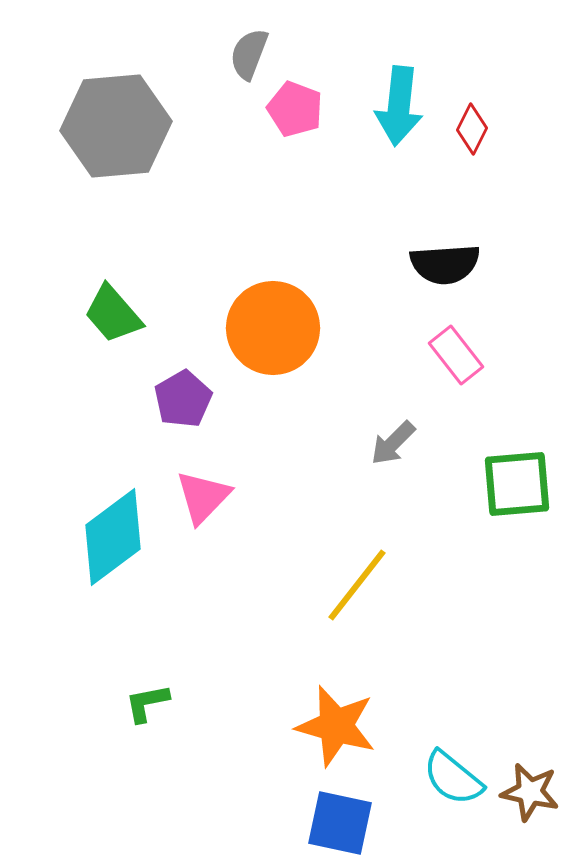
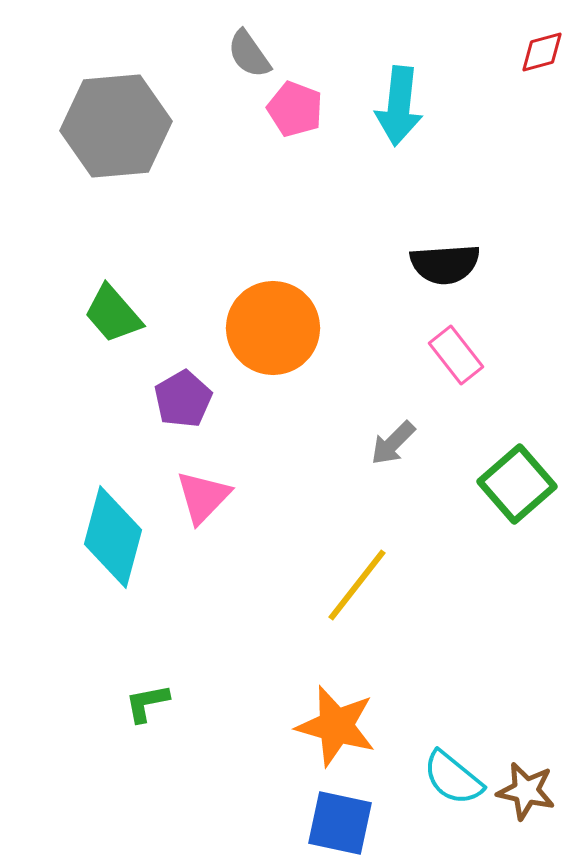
gray semicircle: rotated 56 degrees counterclockwise
red diamond: moved 70 px right, 77 px up; rotated 48 degrees clockwise
green square: rotated 36 degrees counterclockwise
cyan diamond: rotated 38 degrees counterclockwise
brown star: moved 4 px left, 1 px up
